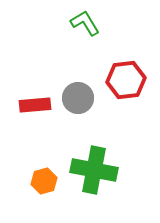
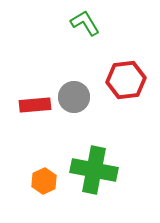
gray circle: moved 4 px left, 1 px up
orange hexagon: rotated 10 degrees counterclockwise
